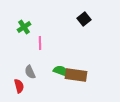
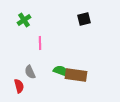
black square: rotated 24 degrees clockwise
green cross: moved 7 px up
